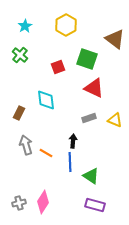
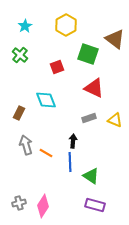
green square: moved 1 px right, 5 px up
red square: moved 1 px left
cyan diamond: rotated 15 degrees counterclockwise
pink diamond: moved 4 px down
